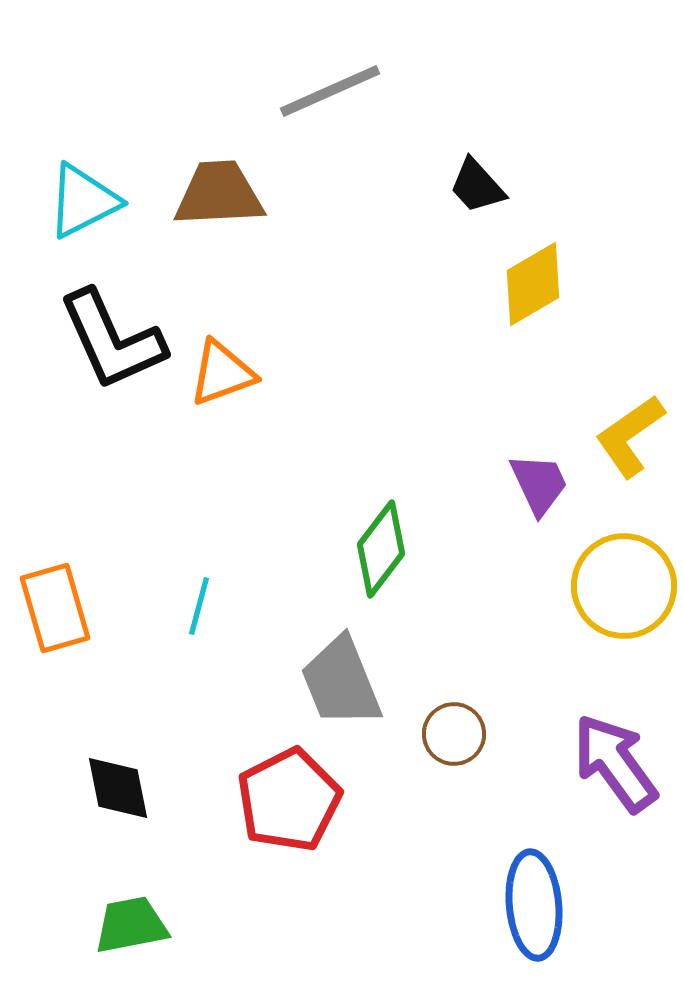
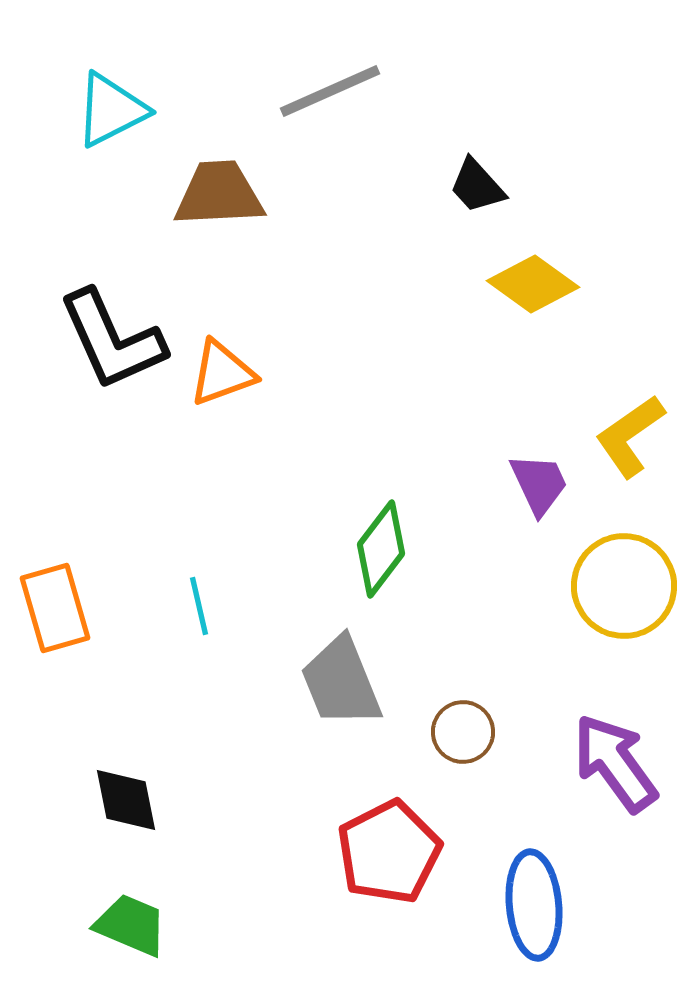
cyan triangle: moved 28 px right, 91 px up
yellow diamond: rotated 66 degrees clockwise
cyan line: rotated 28 degrees counterclockwise
brown circle: moved 9 px right, 2 px up
black diamond: moved 8 px right, 12 px down
red pentagon: moved 100 px right, 52 px down
green trapezoid: rotated 34 degrees clockwise
